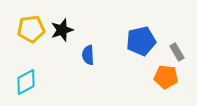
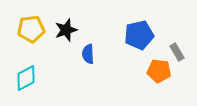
black star: moved 4 px right
blue pentagon: moved 2 px left, 6 px up
blue semicircle: moved 1 px up
orange pentagon: moved 7 px left, 6 px up
cyan diamond: moved 4 px up
